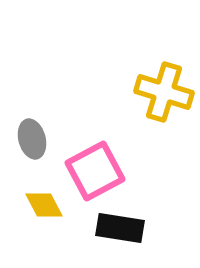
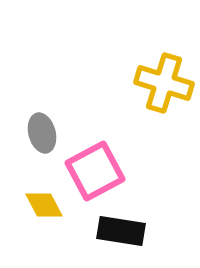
yellow cross: moved 9 px up
gray ellipse: moved 10 px right, 6 px up
black rectangle: moved 1 px right, 3 px down
